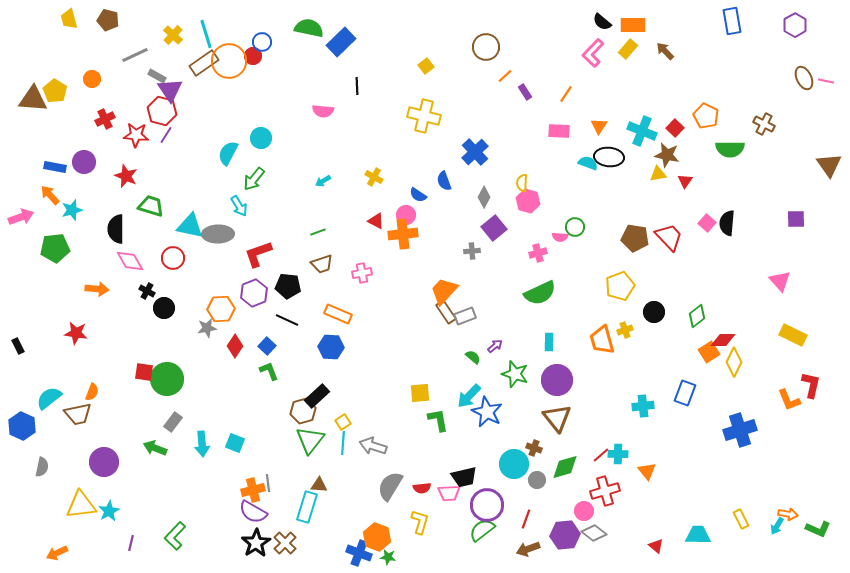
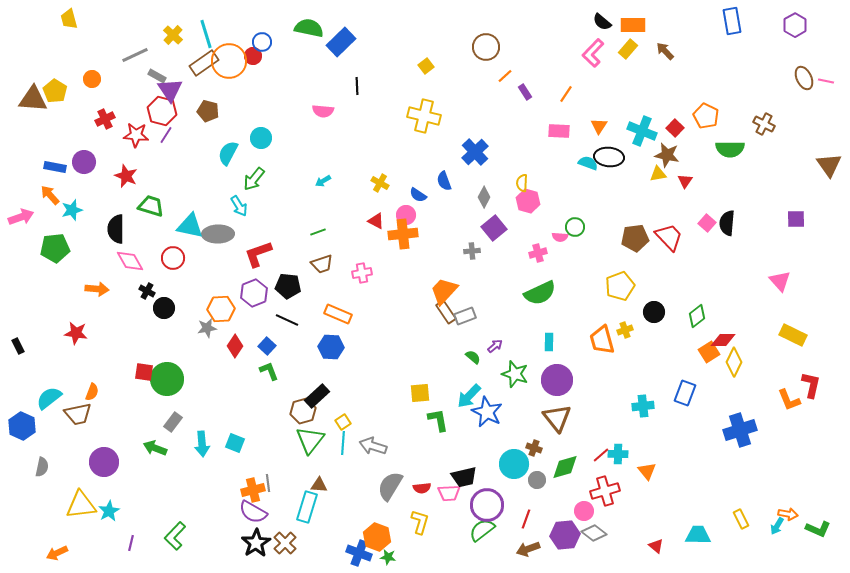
brown pentagon at (108, 20): moved 100 px right, 91 px down
yellow cross at (374, 177): moved 6 px right, 6 px down
brown pentagon at (635, 238): rotated 16 degrees counterclockwise
